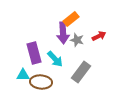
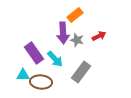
orange rectangle: moved 4 px right, 4 px up
purple rectangle: rotated 20 degrees counterclockwise
